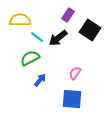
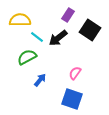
green semicircle: moved 3 px left, 1 px up
blue square: rotated 15 degrees clockwise
